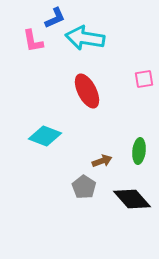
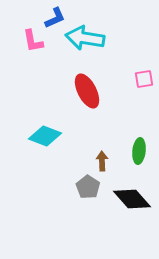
brown arrow: rotated 72 degrees counterclockwise
gray pentagon: moved 4 px right
